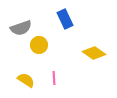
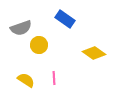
blue rectangle: rotated 30 degrees counterclockwise
